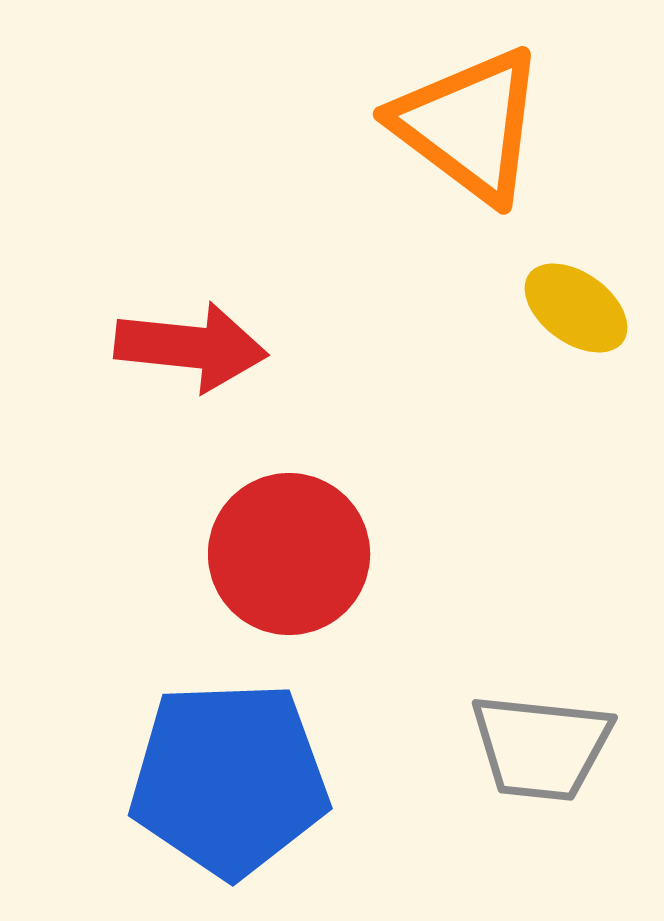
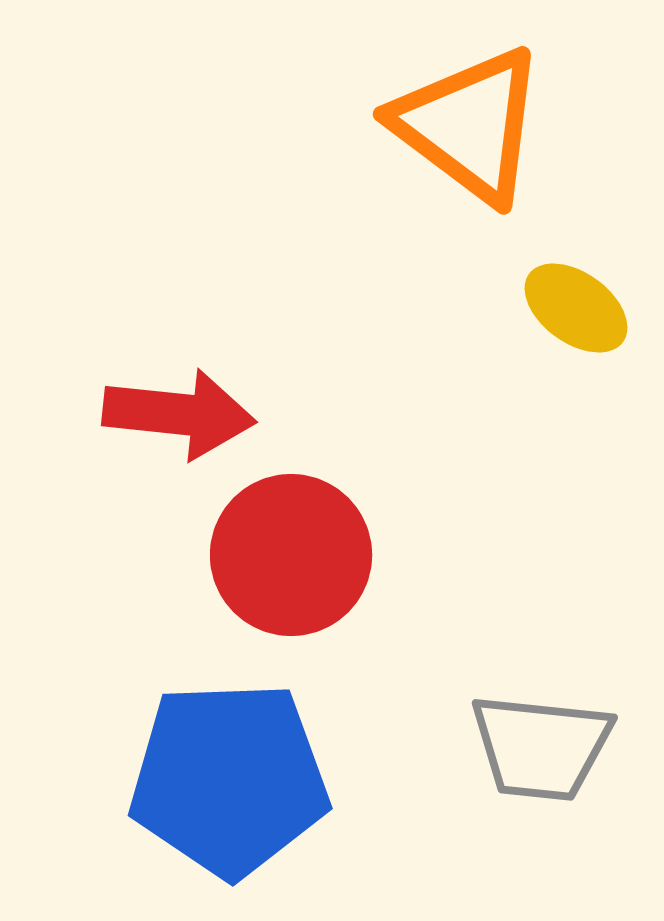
red arrow: moved 12 px left, 67 px down
red circle: moved 2 px right, 1 px down
